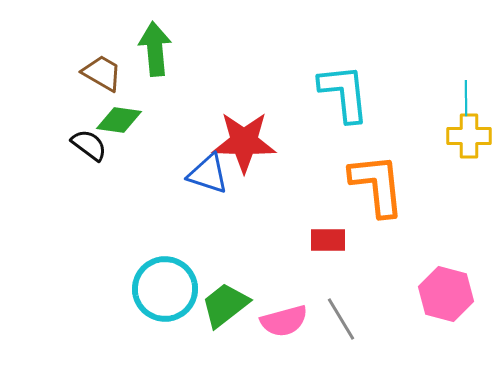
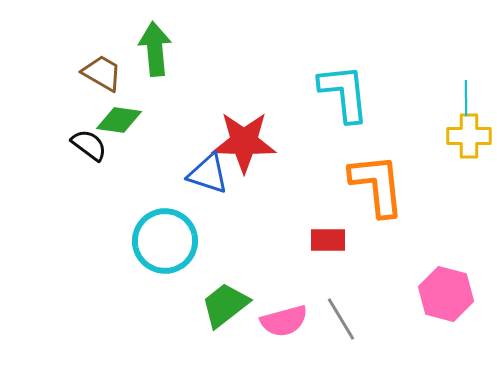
cyan circle: moved 48 px up
